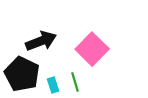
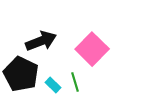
black pentagon: moved 1 px left
cyan rectangle: rotated 28 degrees counterclockwise
